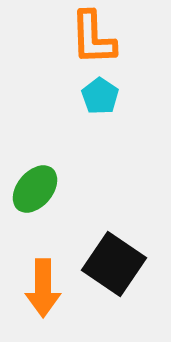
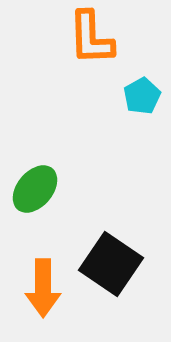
orange L-shape: moved 2 px left
cyan pentagon: moved 42 px right; rotated 9 degrees clockwise
black square: moved 3 px left
